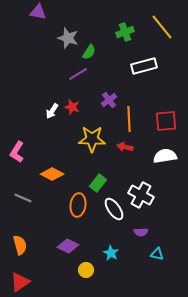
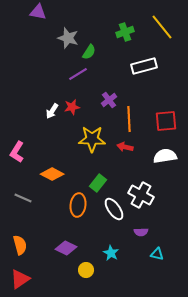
red star: rotated 28 degrees counterclockwise
purple diamond: moved 2 px left, 2 px down
red triangle: moved 3 px up
